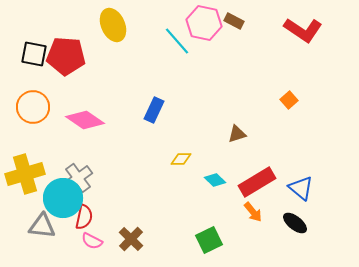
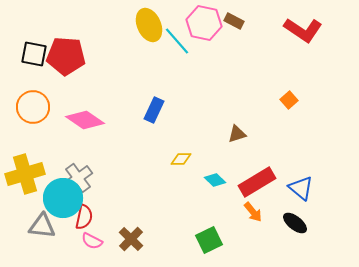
yellow ellipse: moved 36 px right
